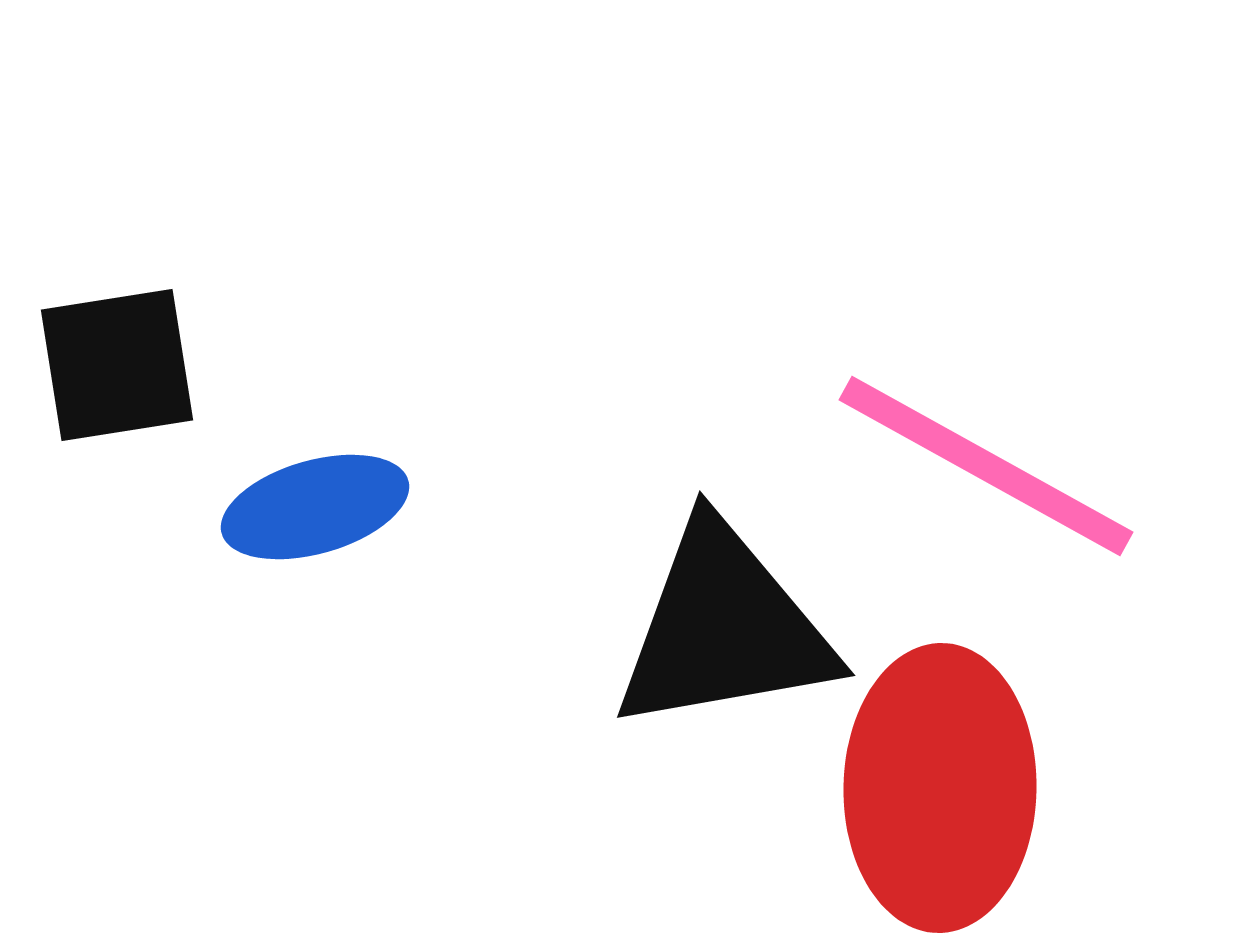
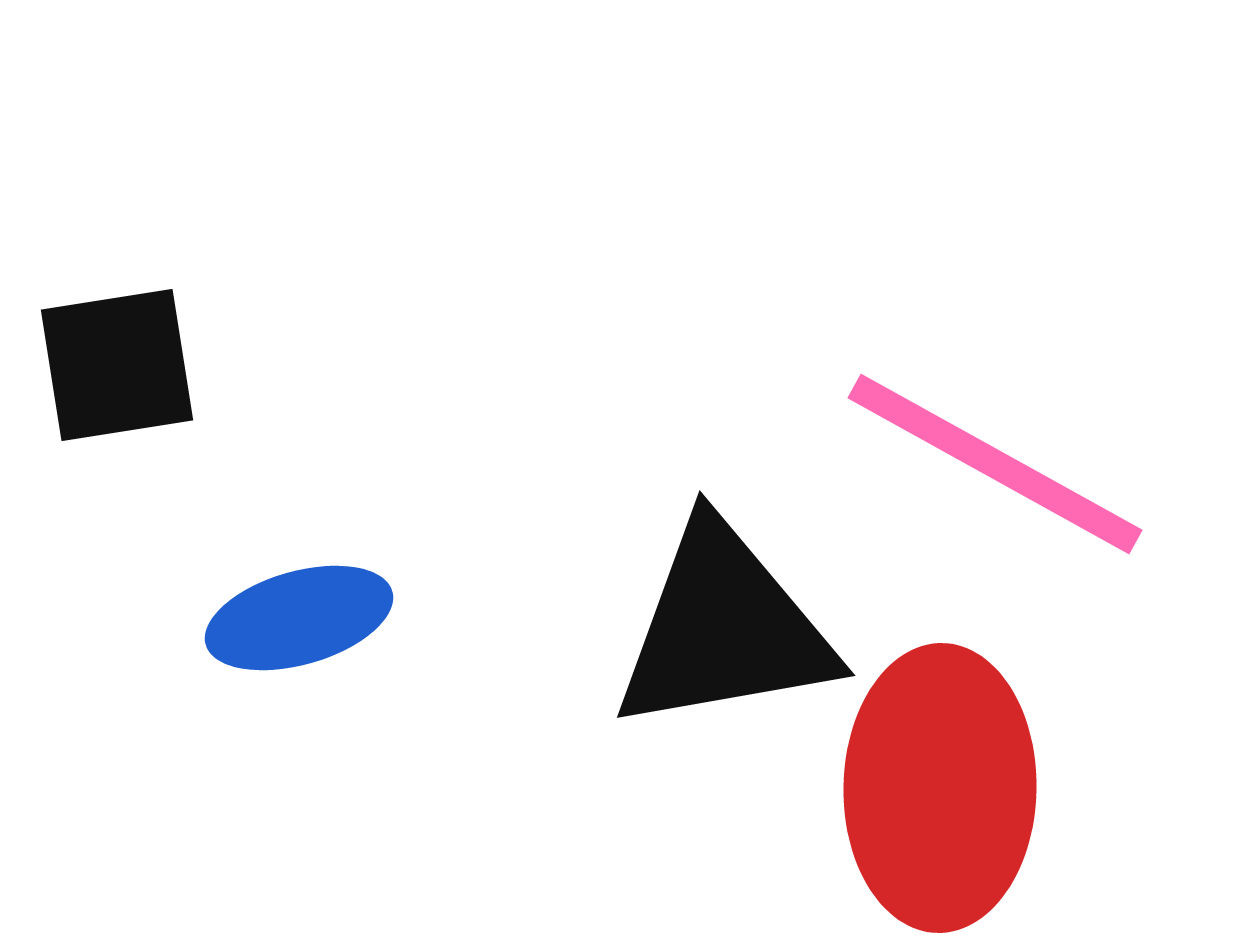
pink line: moved 9 px right, 2 px up
blue ellipse: moved 16 px left, 111 px down
